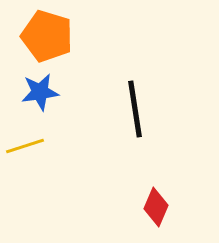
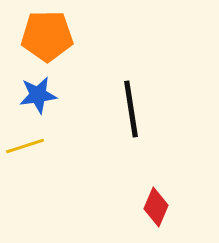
orange pentagon: rotated 18 degrees counterclockwise
blue star: moved 2 px left, 3 px down
black line: moved 4 px left
